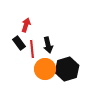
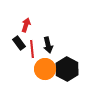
black hexagon: rotated 15 degrees counterclockwise
